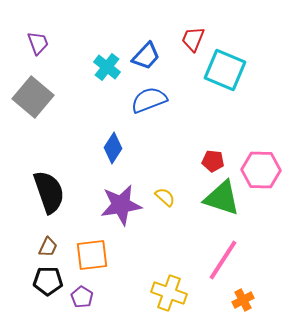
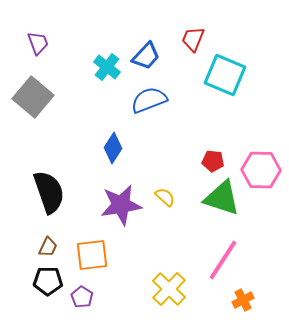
cyan square: moved 5 px down
yellow cross: moved 4 px up; rotated 24 degrees clockwise
